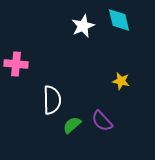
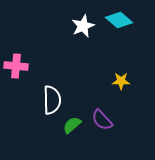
cyan diamond: rotated 36 degrees counterclockwise
pink cross: moved 2 px down
yellow star: rotated 12 degrees counterclockwise
purple semicircle: moved 1 px up
